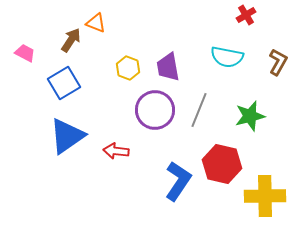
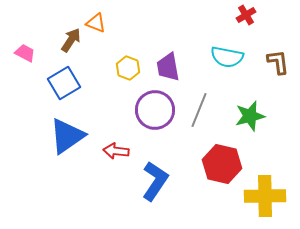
brown L-shape: rotated 36 degrees counterclockwise
blue L-shape: moved 23 px left
